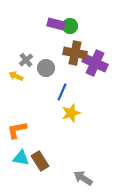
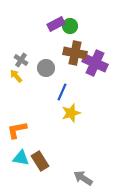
purple rectangle: rotated 42 degrees counterclockwise
gray cross: moved 5 px left; rotated 16 degrees counterclockwise
yellow arrow: rotated 24 degrees clockwise
